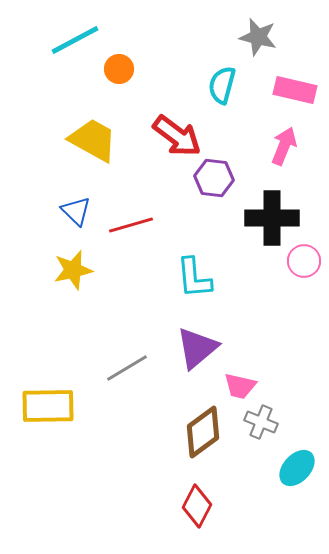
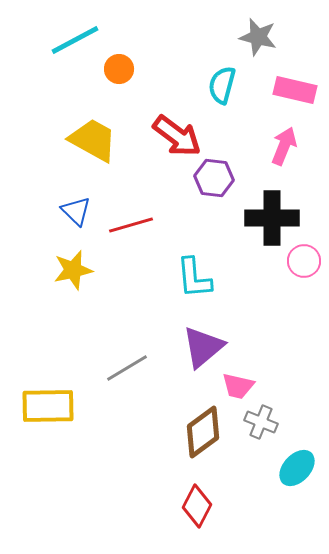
purple triangle: moved 6 px right, 1 px up
pink trapezoid: moved 2 px left
